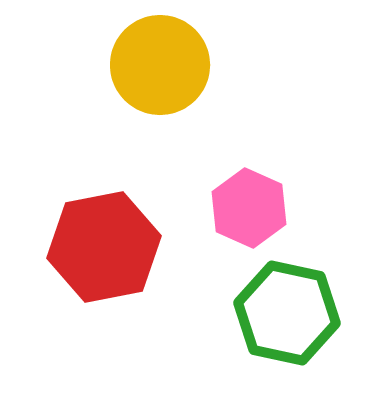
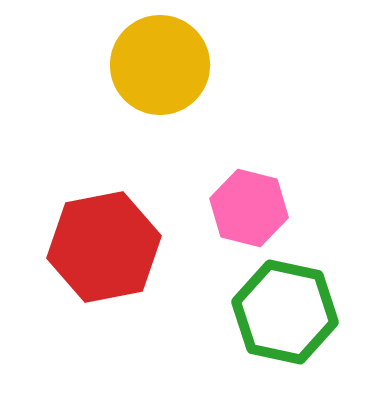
pink hexagon: rotated 10 degrees counterclockwise
green hexagon: moved 2 px left, 1 px up
